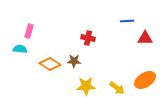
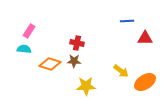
pink rectangle: rotated 16 degrees clockwise
red cross: moved 11 px left, 5 px down
cyan semicircle: moved 4 px right
orange diamond: rotated 15 degrees counterclockwise
orange ellipse: moved 2 px down
yellow arrow: moved 4 px right, 17 px up
